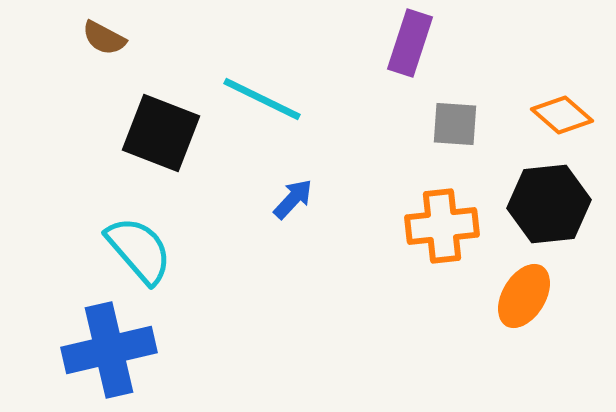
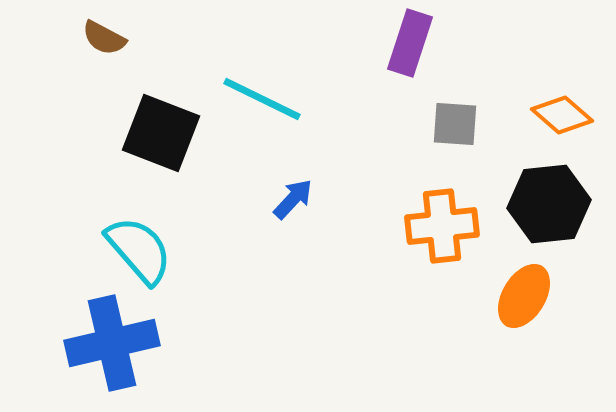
blue cross: moved 3 px right, 7 px up
